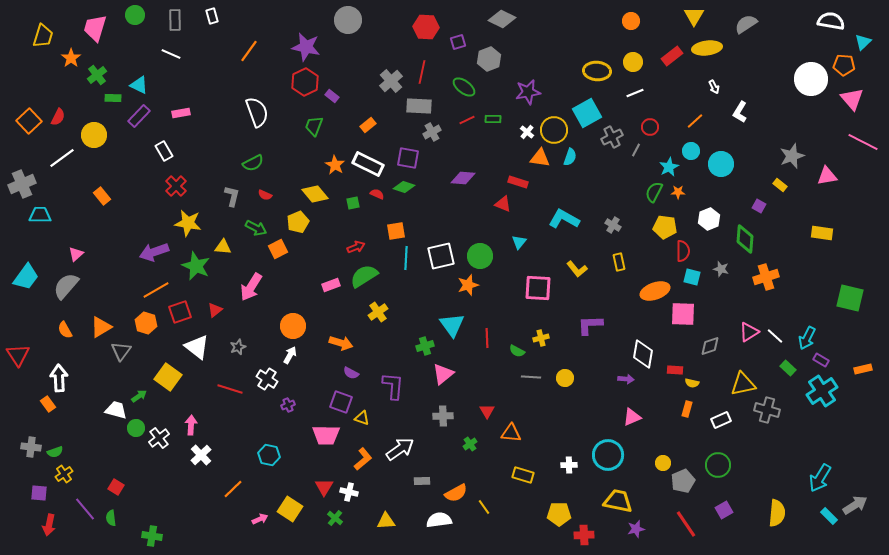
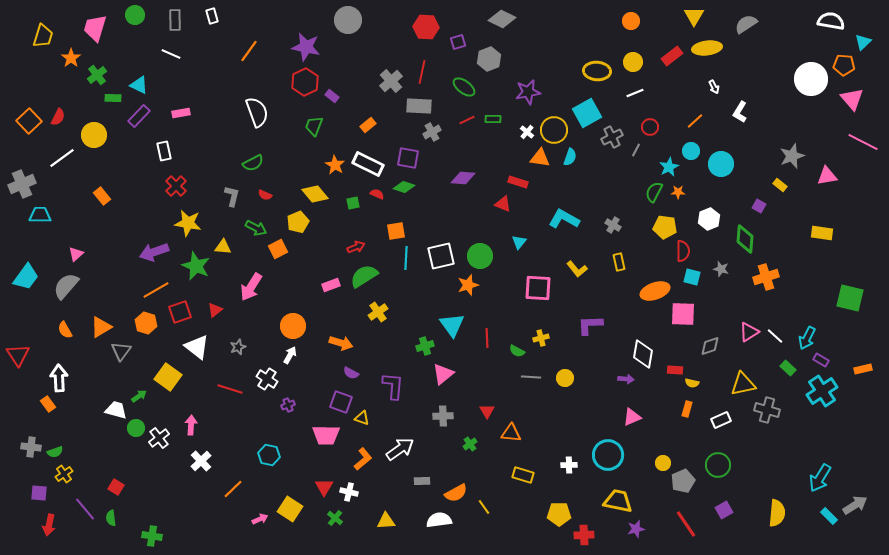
white rectangle at (164, 151): rotated 18 degrees clockwise
white cross at (201, 455): moved 6 px down
